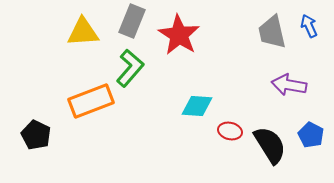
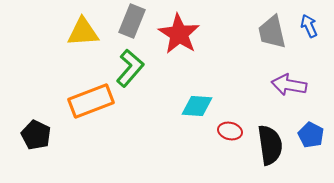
red star: moved 1 px up
black semicircle: rotated 24 degrees clockwise
